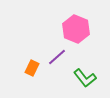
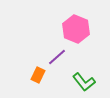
orange rectangle: moved 6 px right, 7 px down
green L-shape: moved 1 px left, 4 px down
